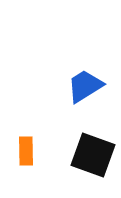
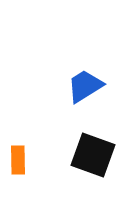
orange rectangle: moved 8 px left, 9 px down
